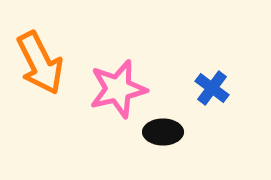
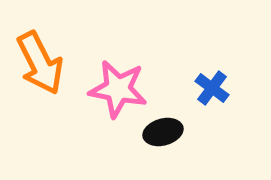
pink star: rotated 24 degrees clockwise
black ellipse: rotated 15 degrees counterclockwise
